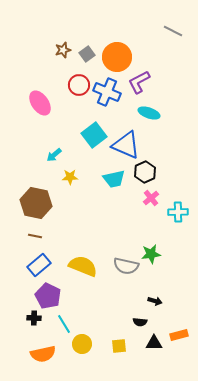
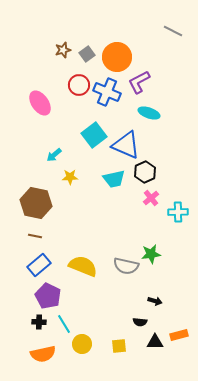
black cross: moved 5 px right, 4 px down
black triangle: moved 1 px right, 1 px up
